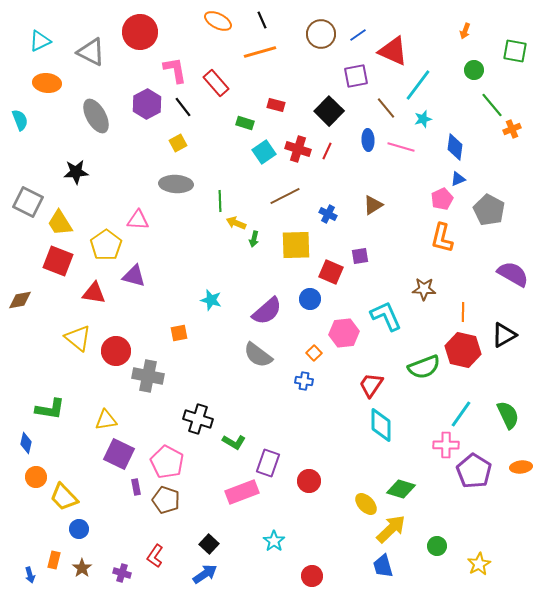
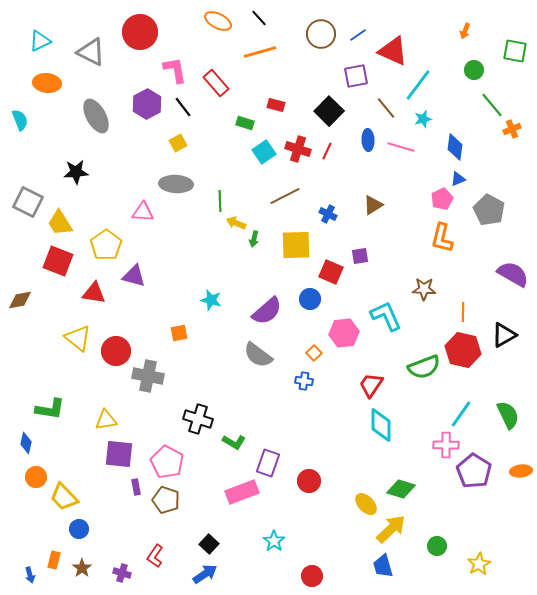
black line at (262, 20): moved 3 px left, 2 px up; rotated 18 degrees counterclockwise
pink triangle at (138, 220): moved 5 px right, 8 px up
purple square at (119, 454): rotated 20 degrees counterclockwise
orange ellipse at (521, 467): moved 4 px down
